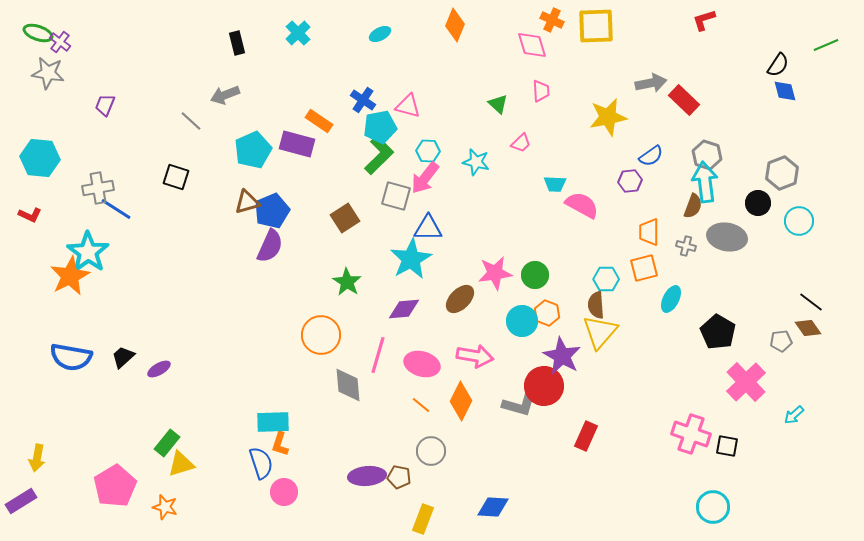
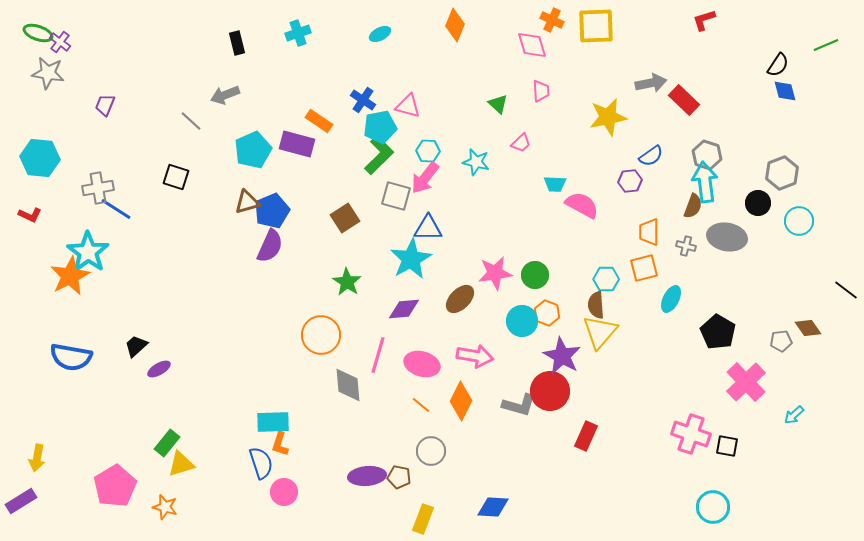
cyan cross at (298, 33): rotated 25 degrees clockwise
black line at (811, 302): moved 35 px right, 12 px up
black trapezoid at (123, 357): moved 13 px right, 11 px up
red circle at (544, 386): moved 6 px right, 5 px down
